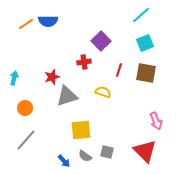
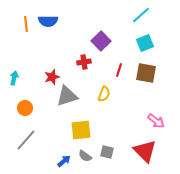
orange line: rotated 63 degrees counterclockwise
yellow semicircle: moved 1 px right, 2 px down; rotated 91 degrees clockwise
pink arrow: rotated 30 degrees counterclockwise
blue arrow: rotated 88 degrees counterclockwise
